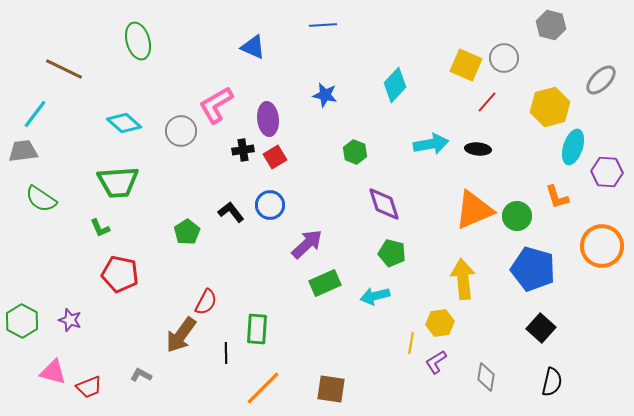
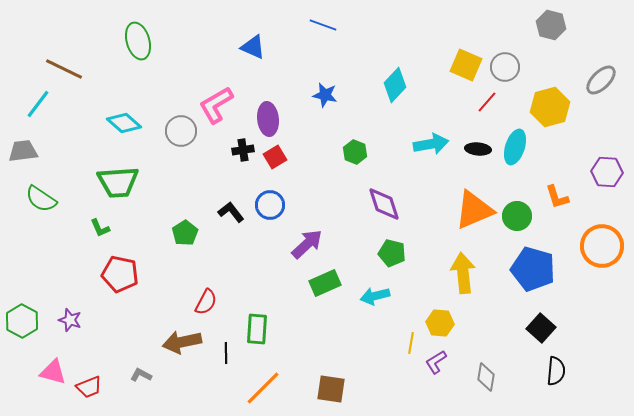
blue line at (323, 25): rotated 24 degrees clockwise
gray circle at (504, 58): moved 1 px right, 9 px down
cyan line at (35, 114): moved 3 px right, 10 px up
cyan ellipse at (573, 147): moved 58 px left
green pentagon at (187, 232): moved 2 px left, 1 px down
yellow arrow at (463, 279): moved 6 px up
yellow hexagon at (440, 323): rotated 12 degrees clockwise
brown arrow at (181, 335): moved 1 px right, 7 px down; rotated 42 degrees clockwise
black semicircle at (552, 382): moved 4 px right, 11 px up; rotated 8 degrees counterclockwise
